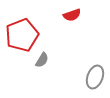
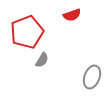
red pentagon: moved 5 px right, 3 px up
gray ellipse: moved 3 px left
